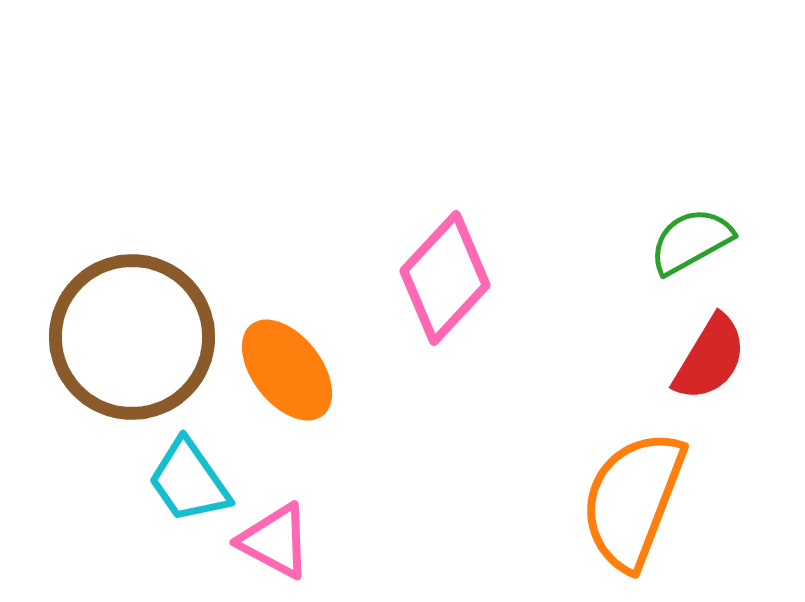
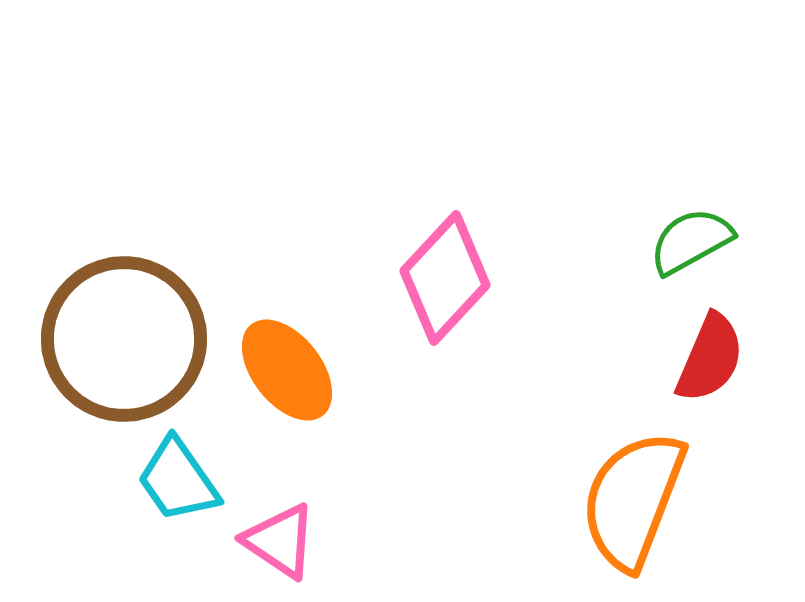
brown circle: moved 8 px left, 2 px down
red semicircle: rotated 8 degrees counterclockwise
cyan trapezoid: moved 11 px left, 1 px up
pink triangle: moved 5 px right; rotated 6 degrees clockwise
